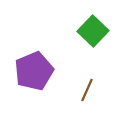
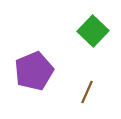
brown line: moved 2 px down
